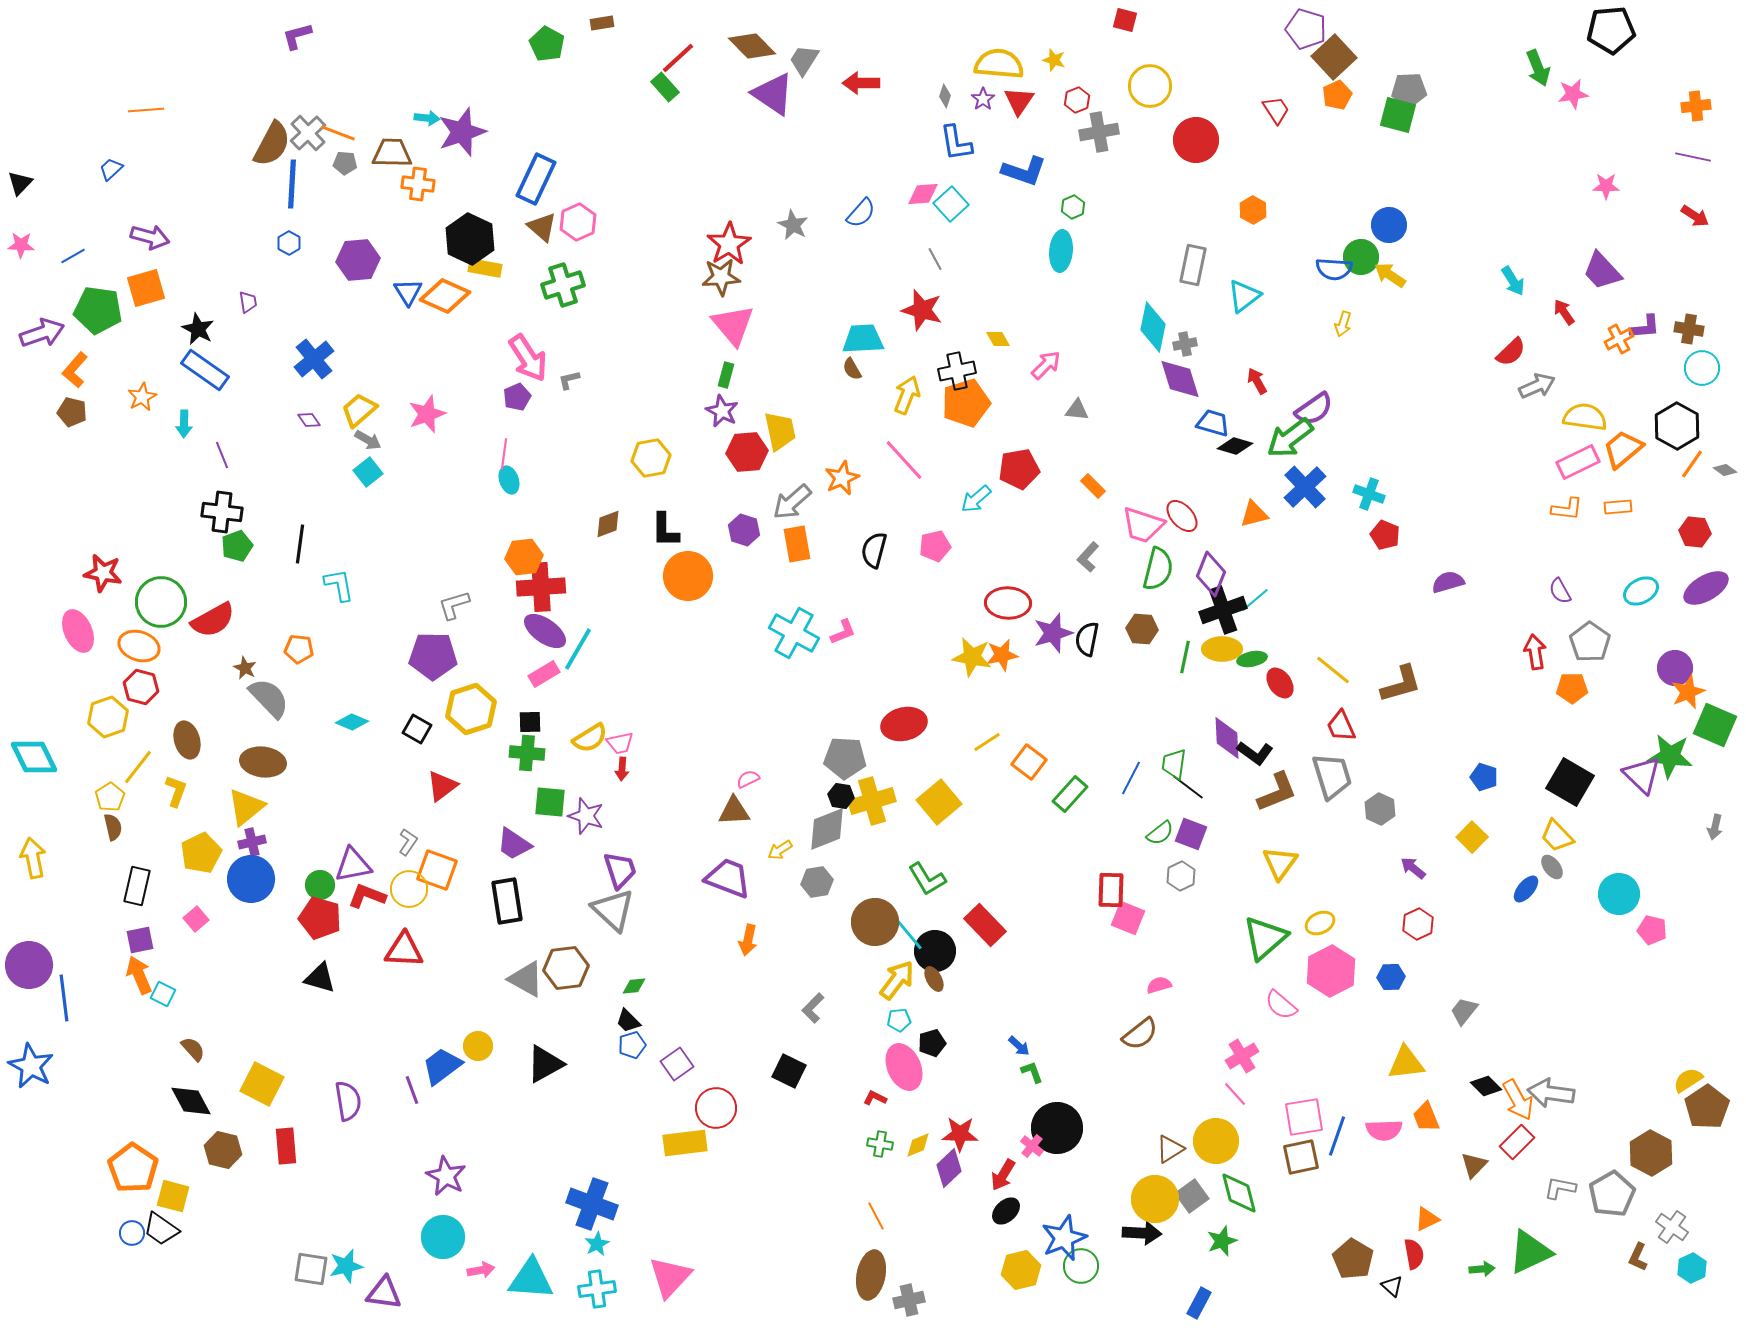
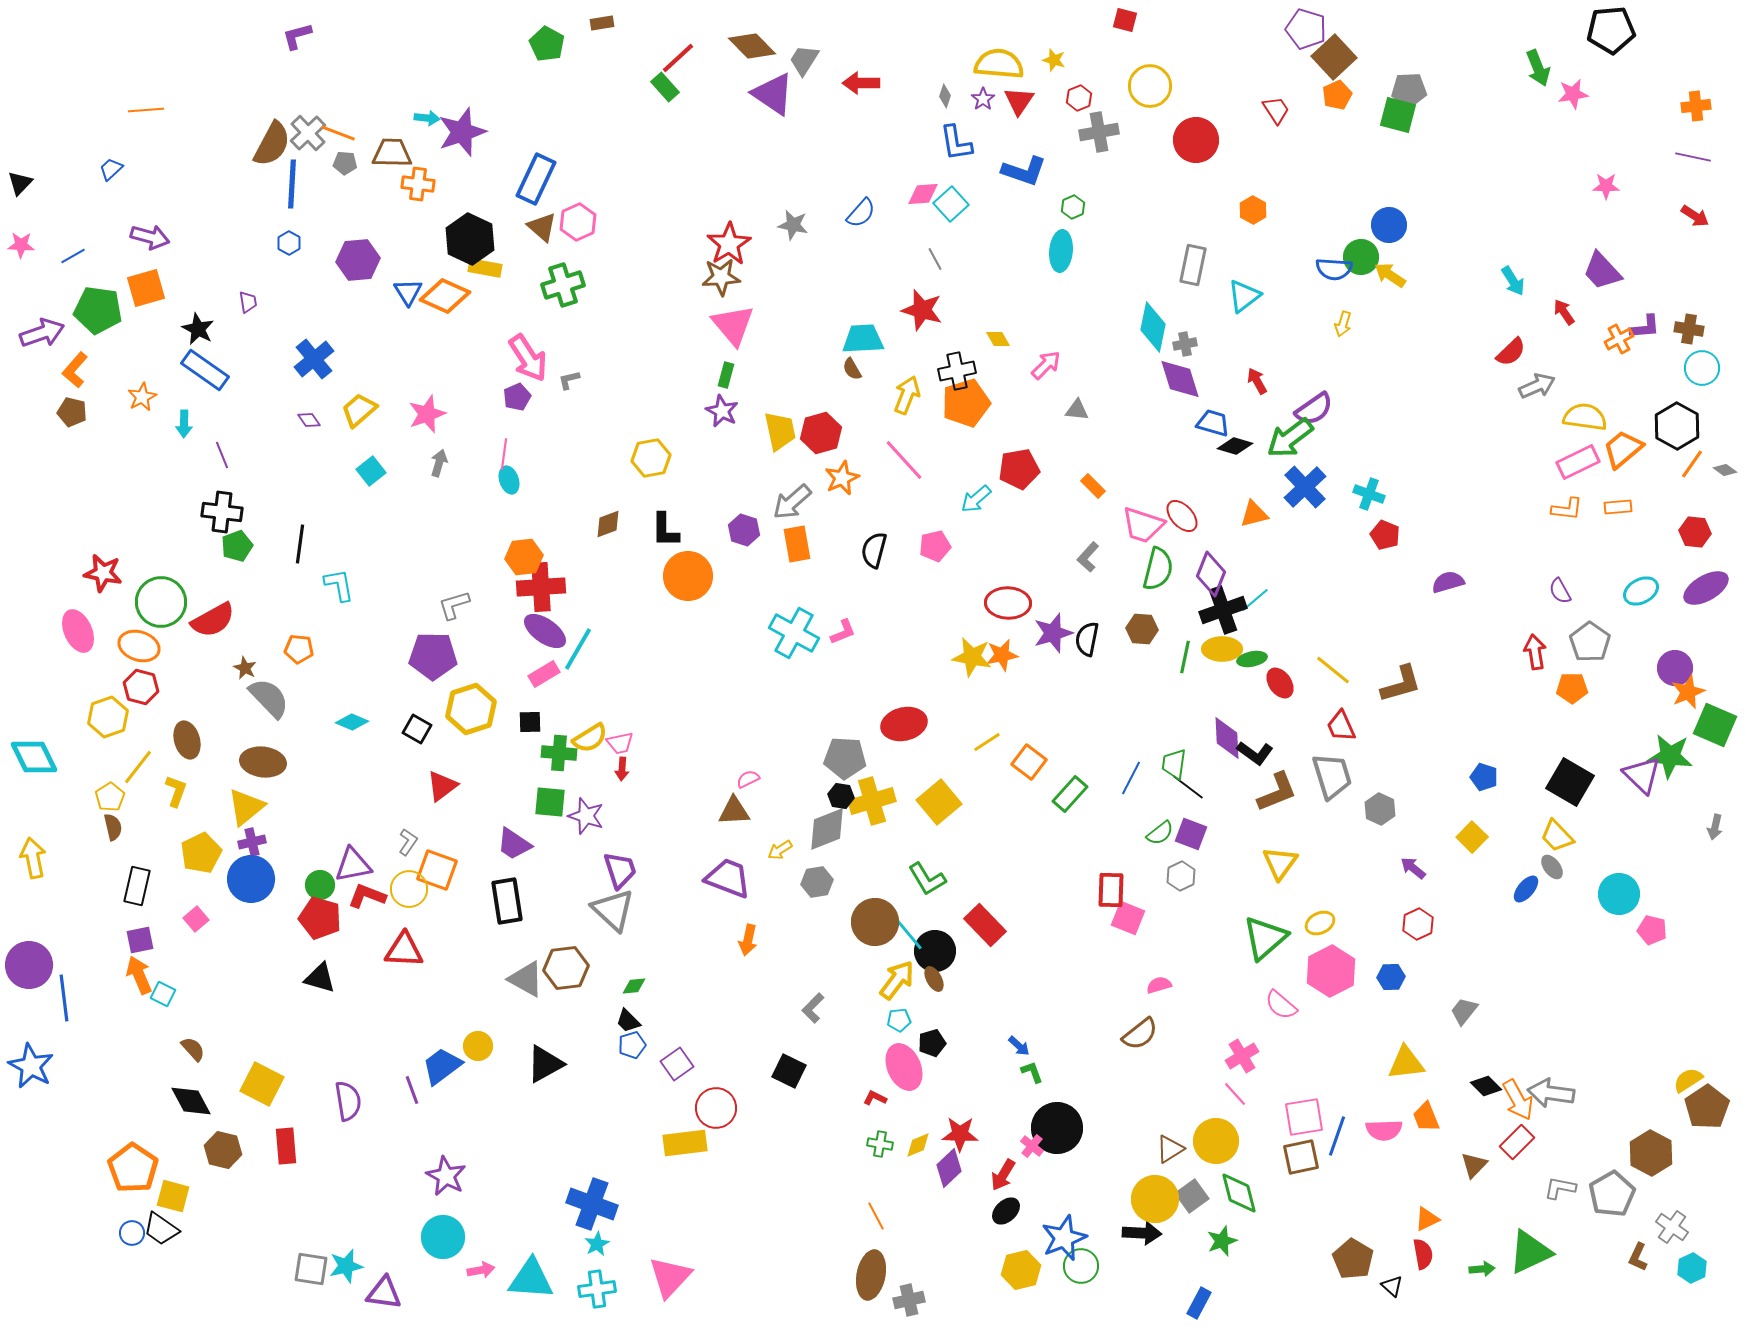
red hexagon at (1077, 100): moved 2 px right, 2 px up
gray star at (793, 225): rotated 16 degrees counterclockwise
gray arrow at (368, 440): moved 71 px right, 23 px down; rotated 104 degrees counterclockwise
red hexagon at (747, 452): moved 74 px right, 19 px up; rotated 12 degrees counterclockwise
cyan square at (368, 472): moved 3 px right, 1 px up
green cross at (527, 753): moved 32 px right
red semicircle at (1414, 1254): moved 9 px right
